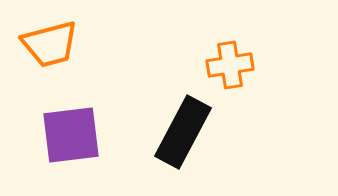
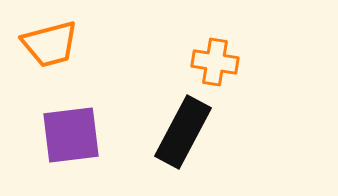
orange cross: moved 15 px left, 3 px up; rotated 18 degrees clockwise
